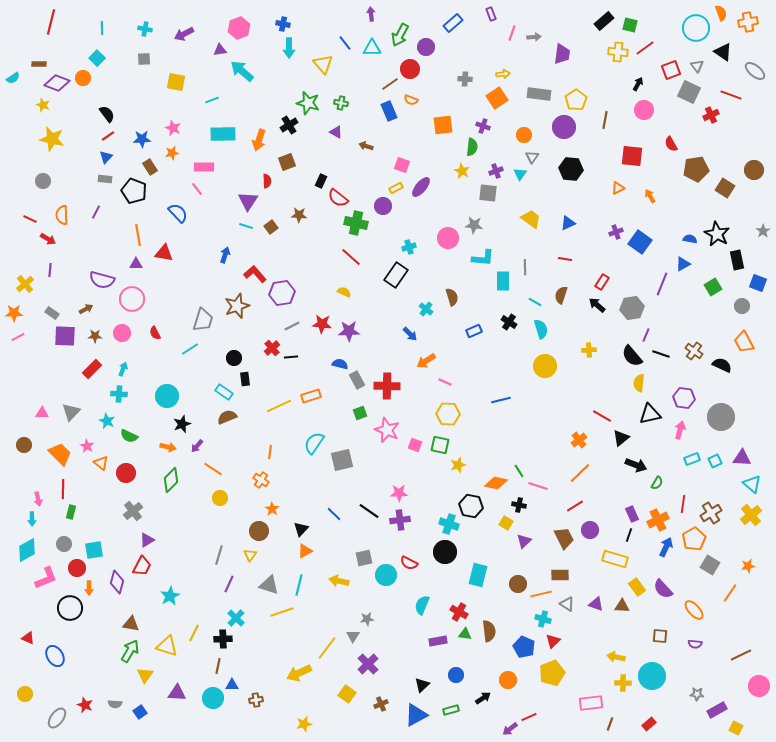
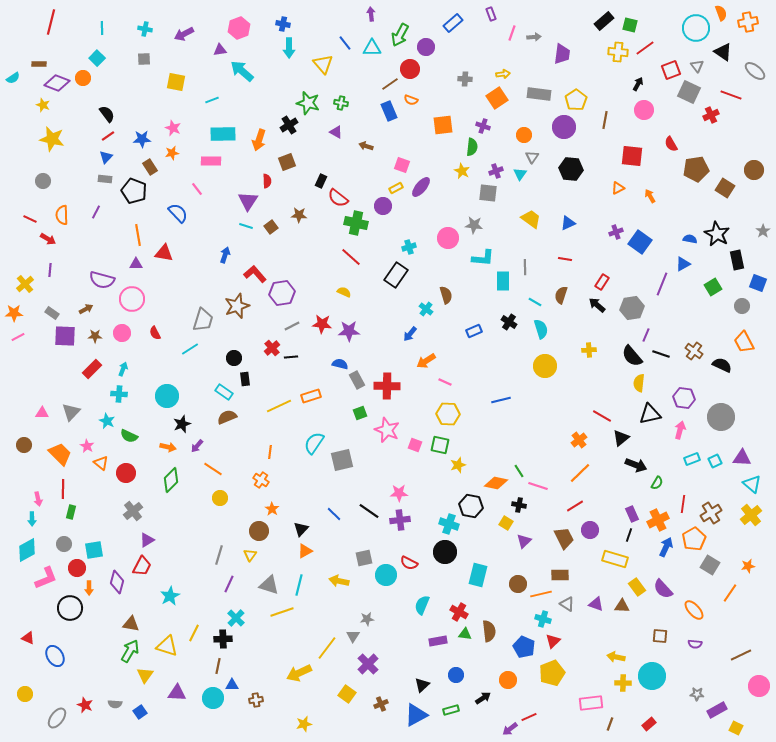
pink rectangle at (204, 167): moved 7 px right, 6 px up
brown semicircle at (452, 297): moved 6 px left, 2 px up
blue arrow at (410, 334): rotated 84 degrees clockwise
